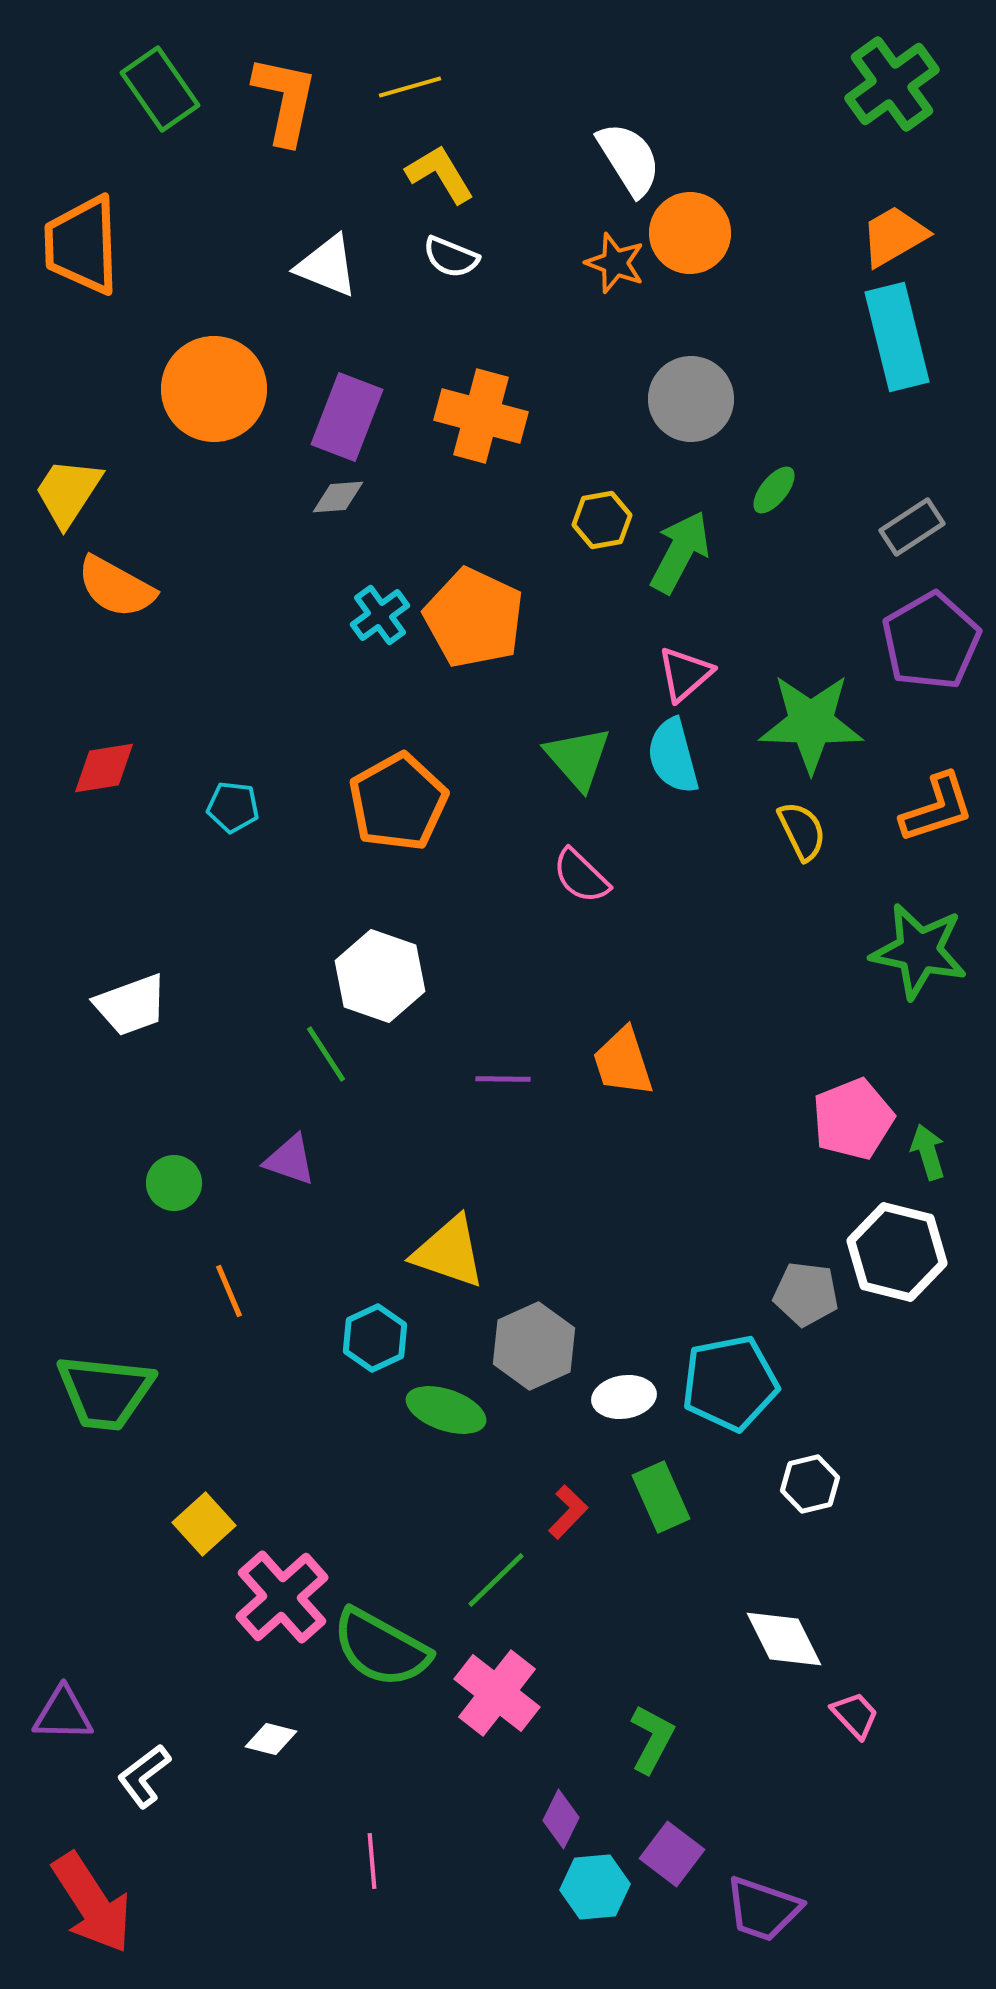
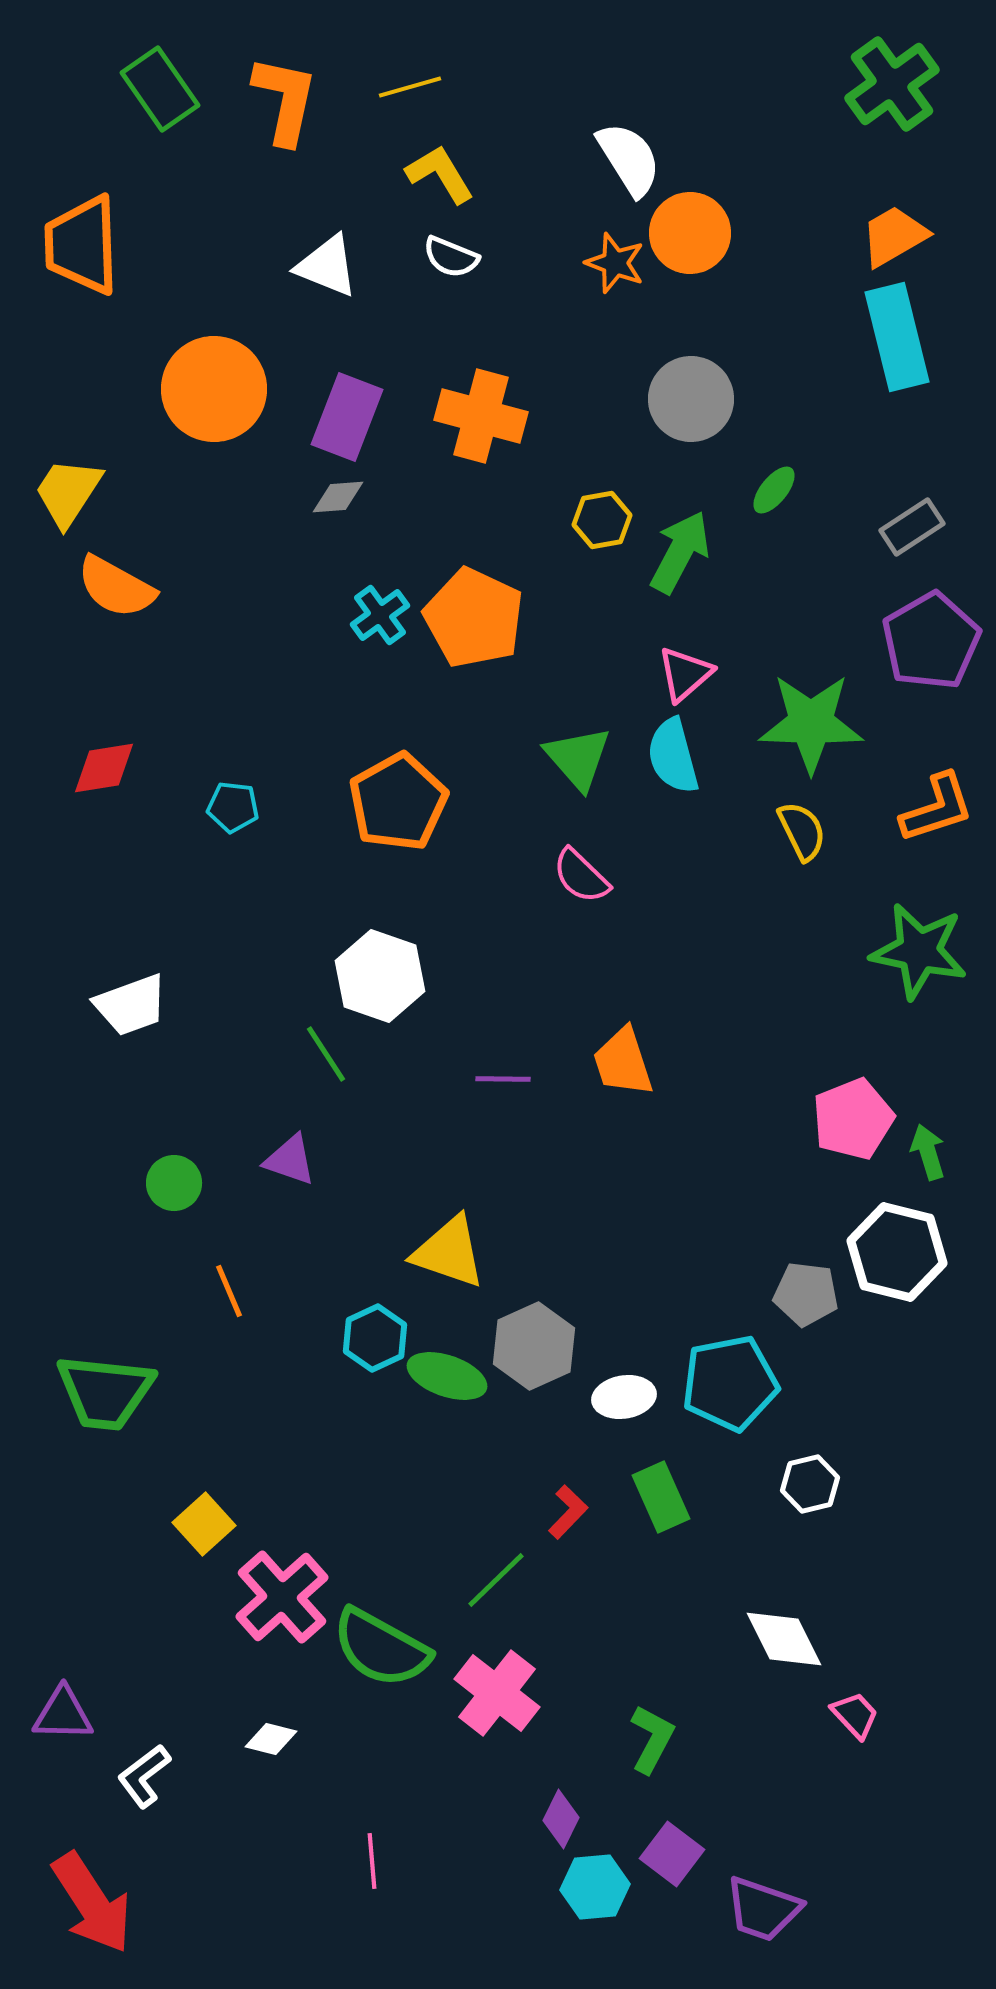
green ellipse at (446, 1410): moved 1 px right, 34 px up
